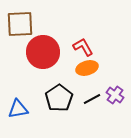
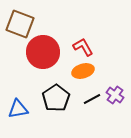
brown square: rotated 24 degrees clockwise
orange ellipse: moved 4 px left, 3 px down
black pentagon: moved 3 px left
